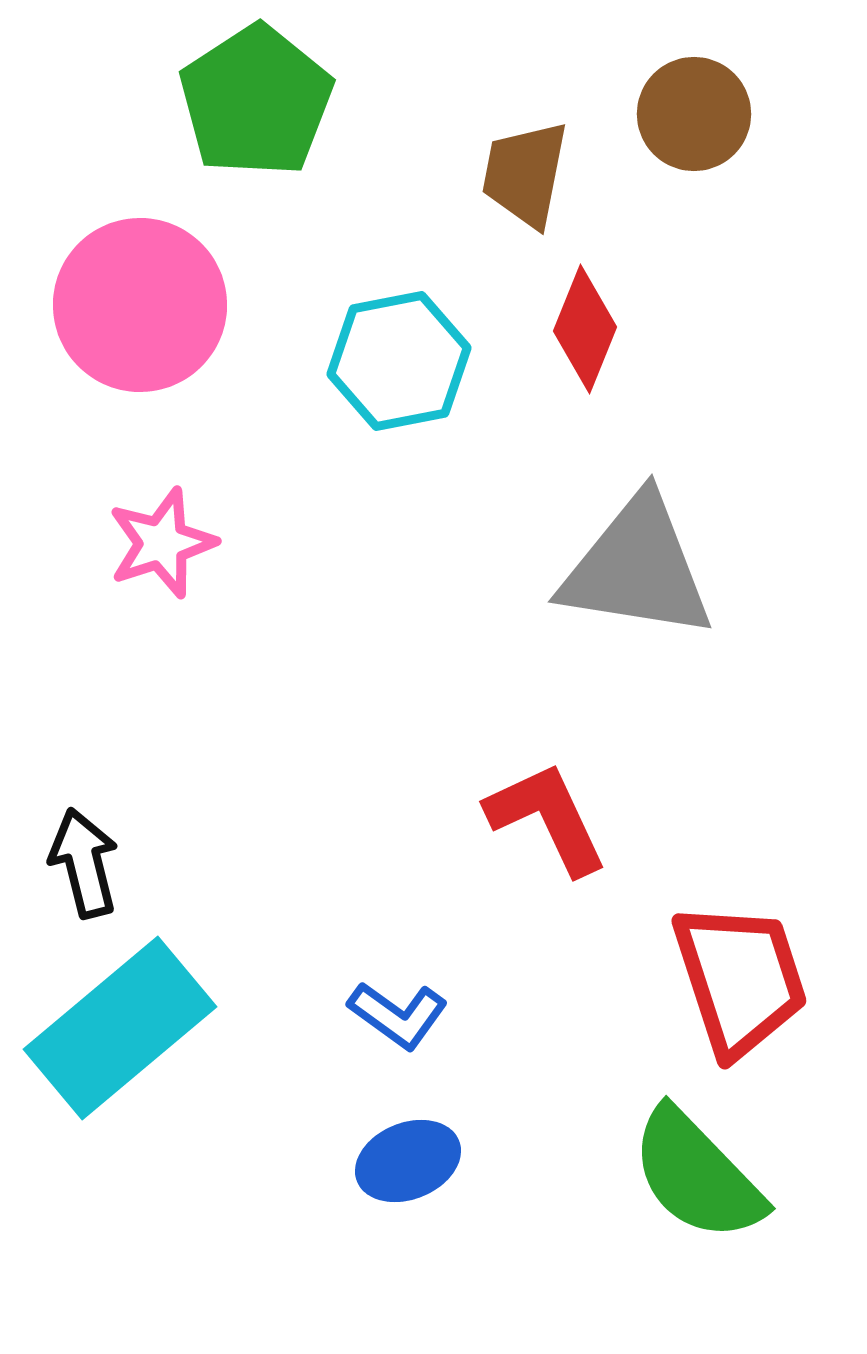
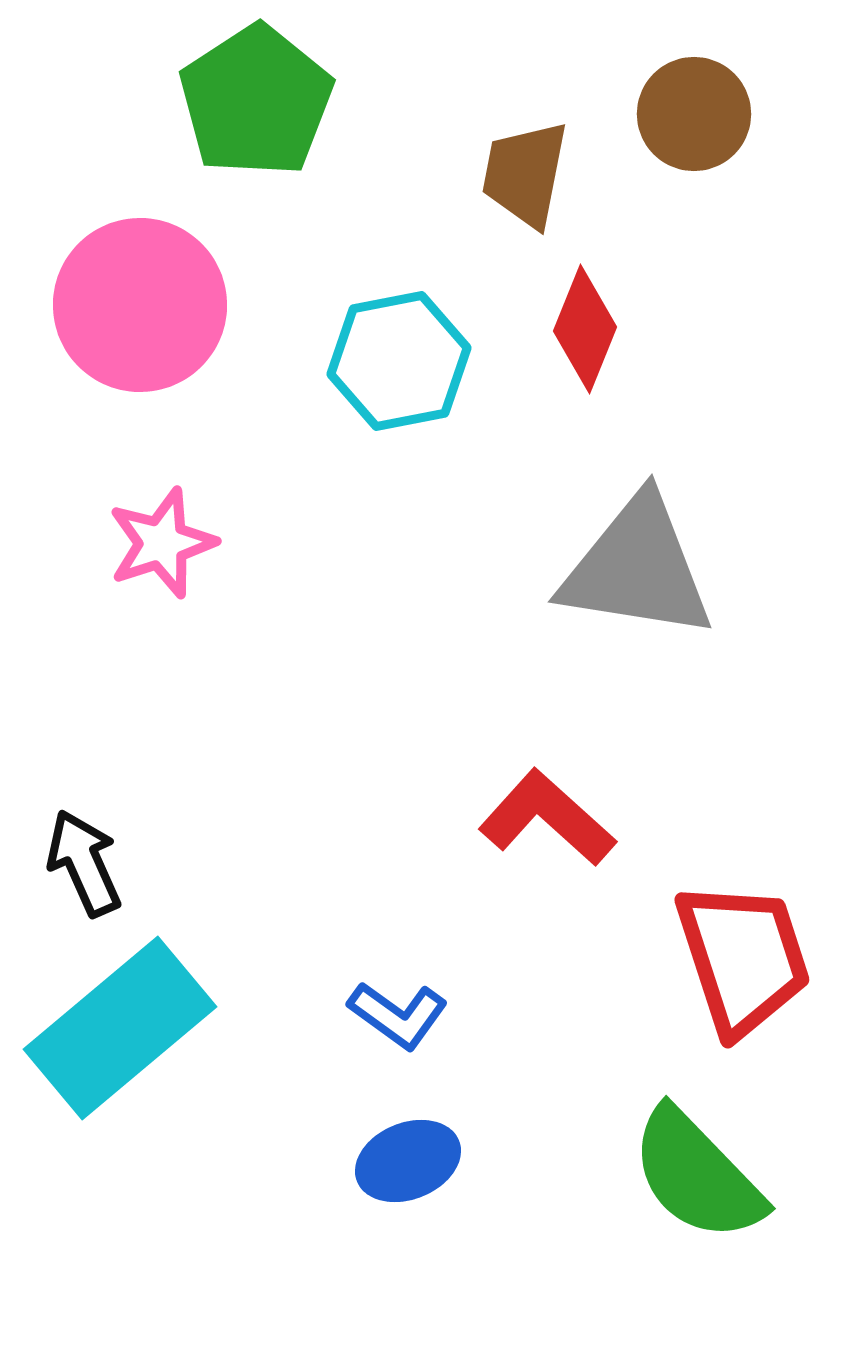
red L-shape: rotated 23 degrees counterclockwise
black arrow: rotated 10 degrees counterclockwise
red trapezoid: moved 3 px right, 21 px up
